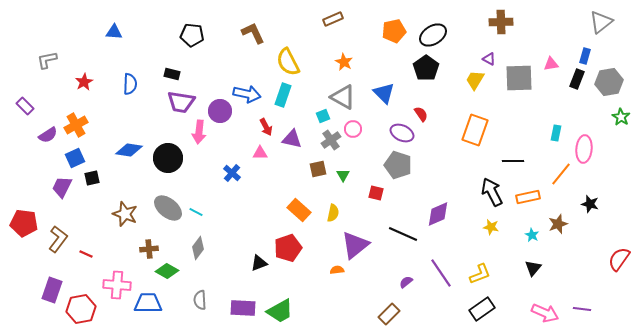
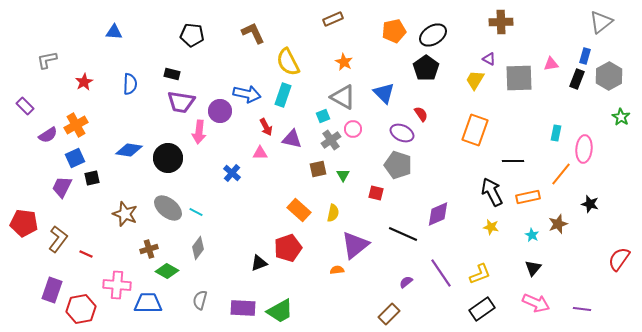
gray hexagon at (609, 82): moved 6 px up; rotated 20 degrees counterclockwise
brown cross at (149, 249): rotated 12 degrees counterclockwise
gray semicircle at (200, 300): rotated 18 degrees clockwise
pink arrow at (545, 313): moved 9 px left, 10 px up
